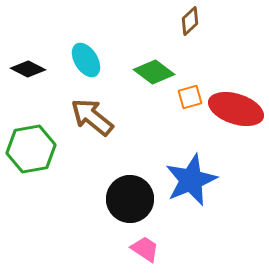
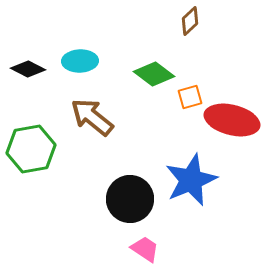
cyan ellipse: moved 6 px left, 1 px down; rotated 60 degrees counterclockwise
green diamond: moved 2 px down
red ellipse: moved 4 px left, 11 px down; rotated 4 degrees counterclockwise
